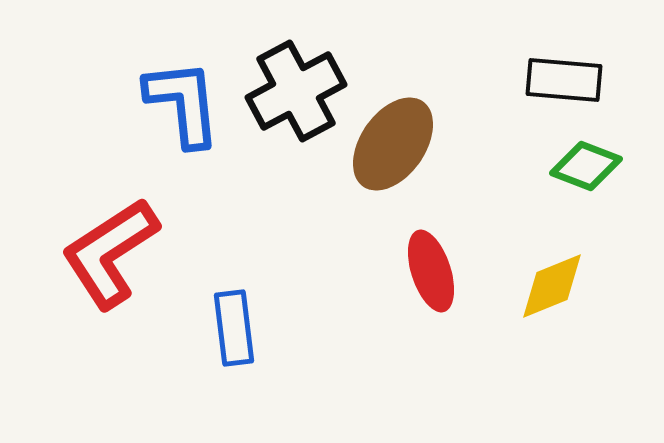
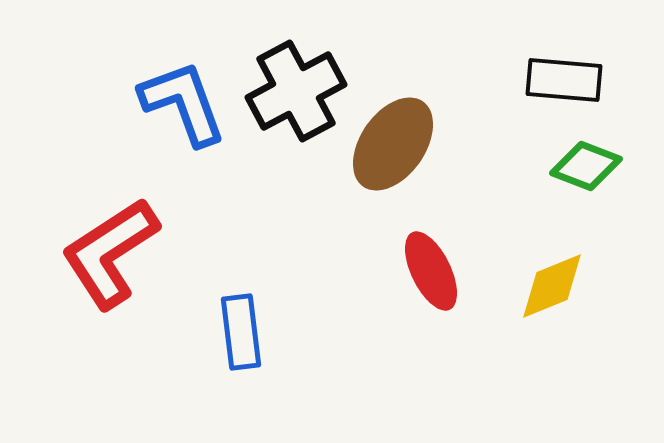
blue L-shape: rotated 14 degrees counterclockwise
red ellipse: rotated 8 degrees counterclockwise
blue rectangle: moved 7 px right, 4 px down
